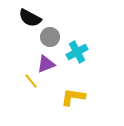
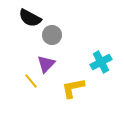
gray circle: moved 2 px right, 2 px up
cyan cross: moved 24 px right, 10 px down
purple triangle: rotated 24 degrees counterclockwise
yellow L-shape: moved 9 px up; rotated 20 degrees counterclockwise
